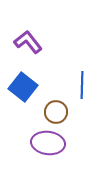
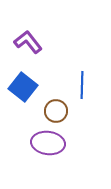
brown circle: moved 1 px up
